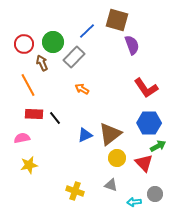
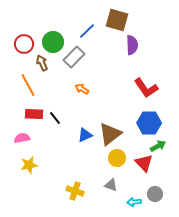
purple semicircle: rotated 18 degrees clockwise
